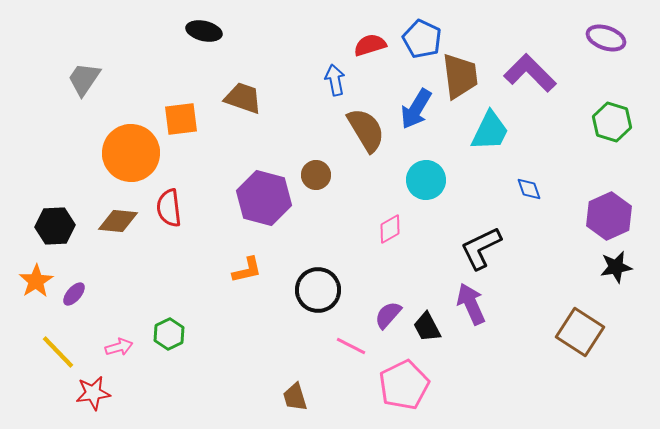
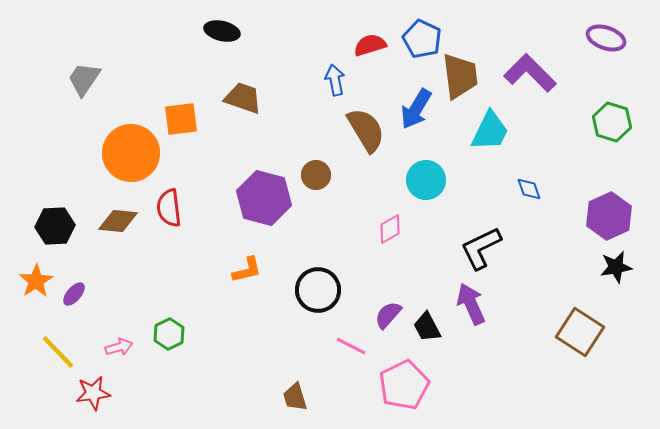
black ellipse at (204, 31): moved 18 px right
